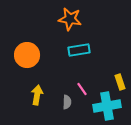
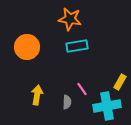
cyan rectangle: moved 2 px left, 4 px up
orange circle: moved 8 px up
yellow rectangle: rotated 49 degrees clockwise
